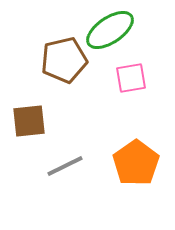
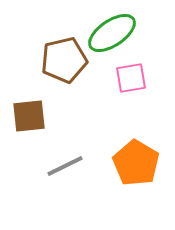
green ellipse: moved 2 px right, 3 px down
brown square: moved 5 px up
orange pentagon: rotated 6 degrees counterclockwise
